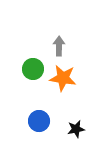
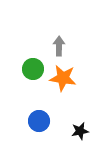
black star: moved 4 px right, 2 px down
